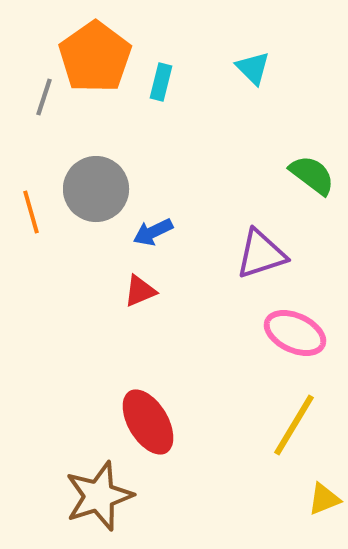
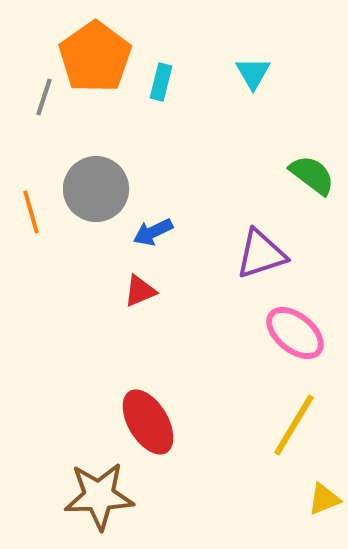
cyan triangle: moved 5 px down; rotated 15 degrees clockwise
pink ellipse: rotated 14 degrees clockwise
brown star: rotated 16 degrees clockwise
